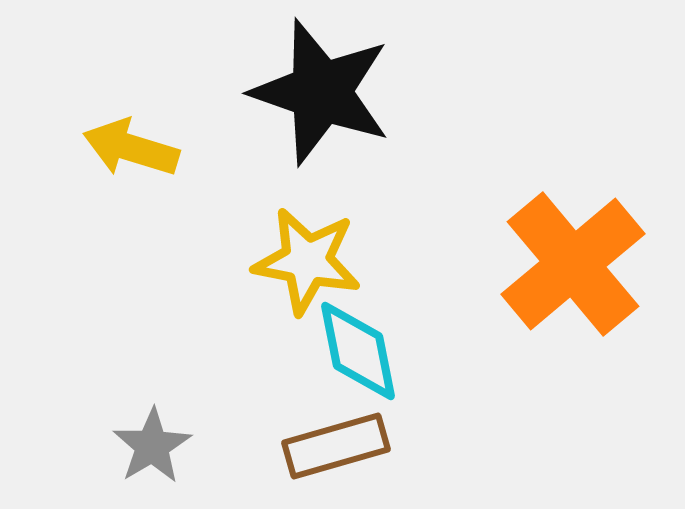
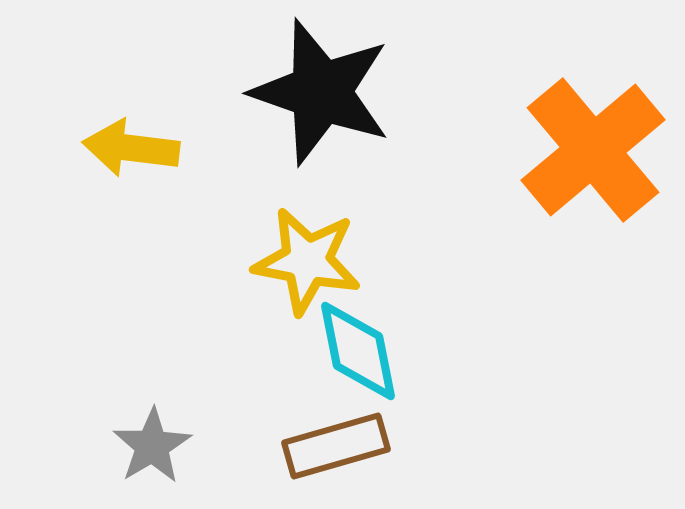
yellow arrow: rotated 10 degrees counterclockwise
orange cross: moved 20 px right, 114 px up
